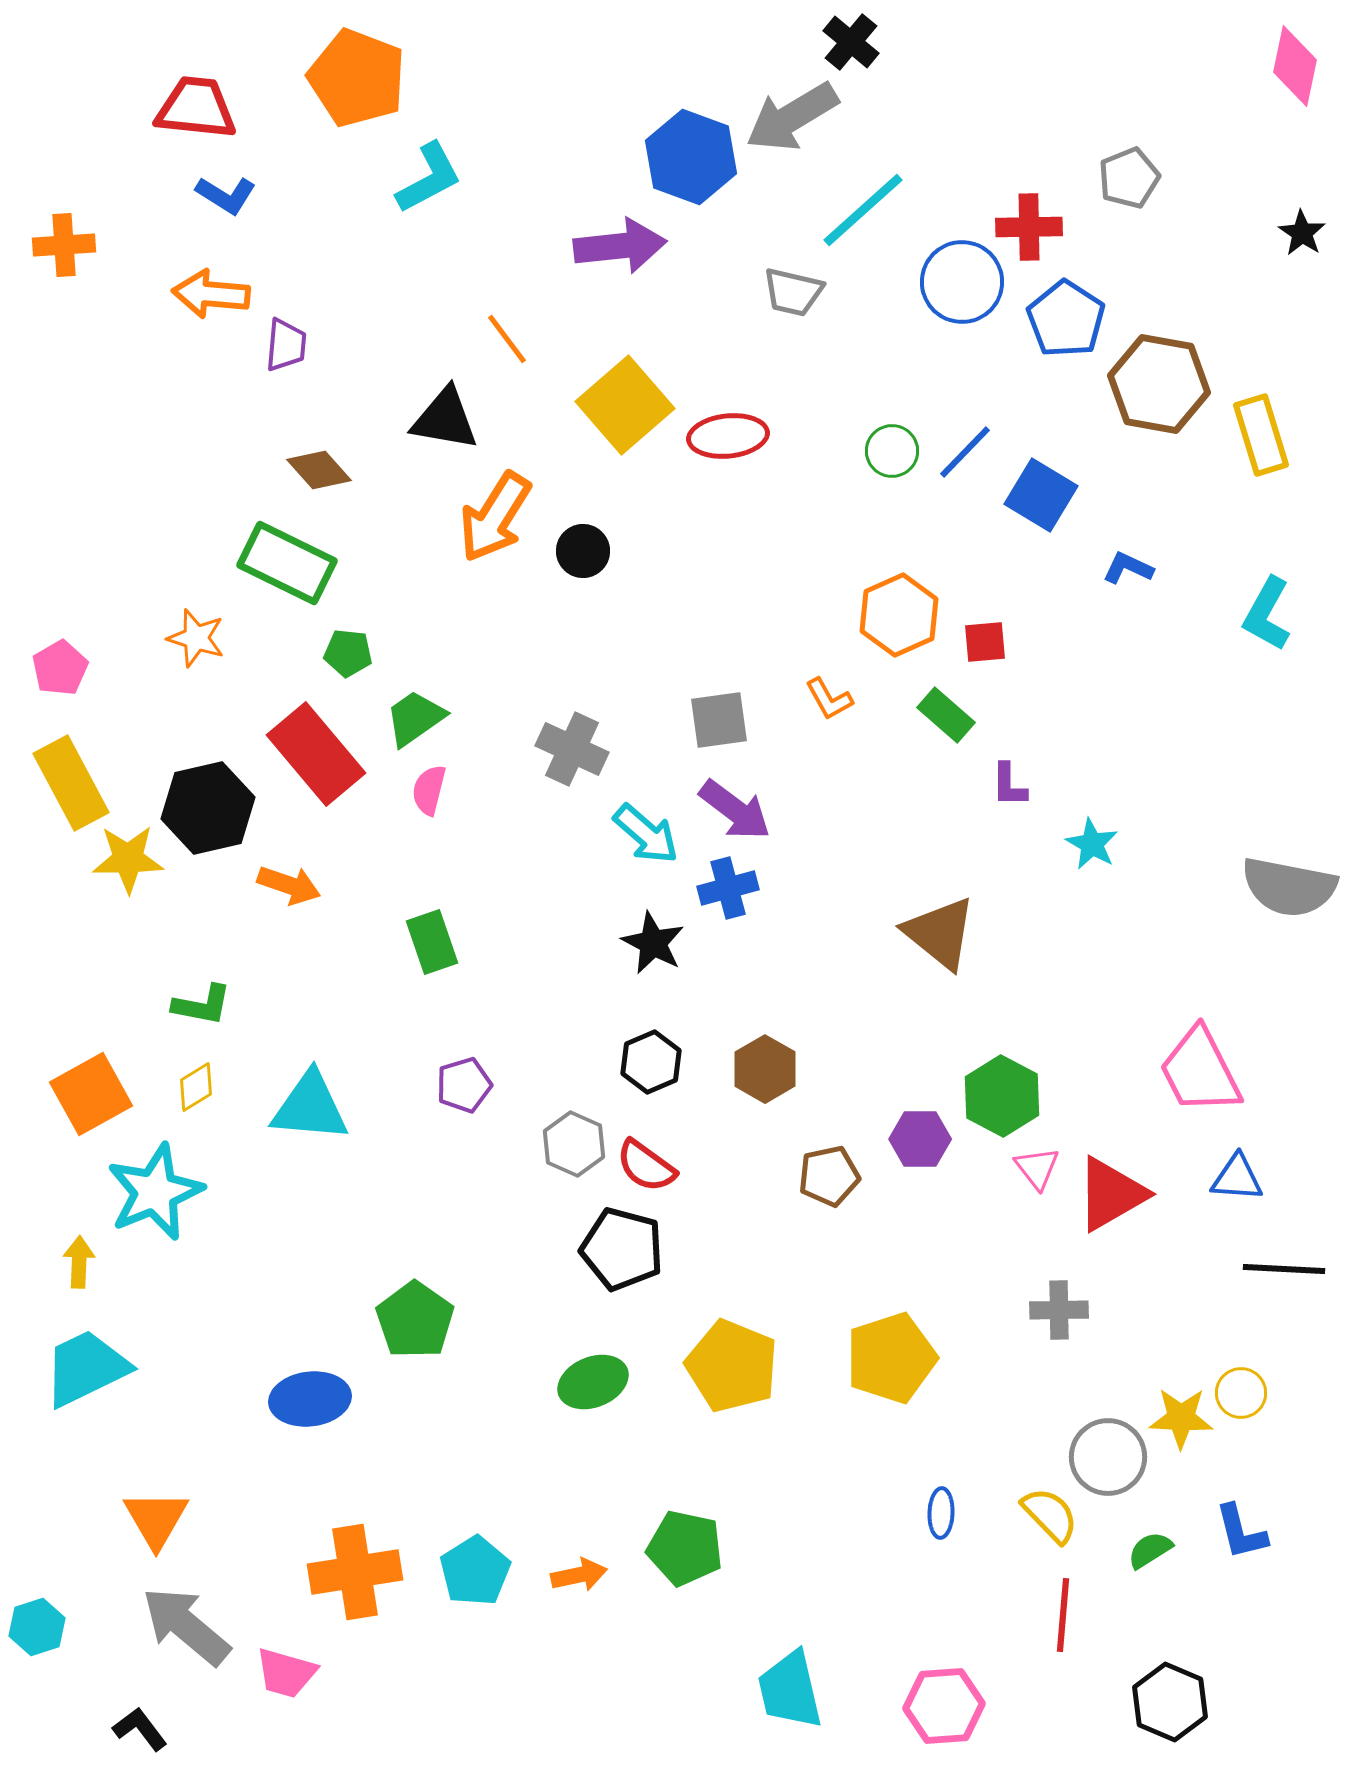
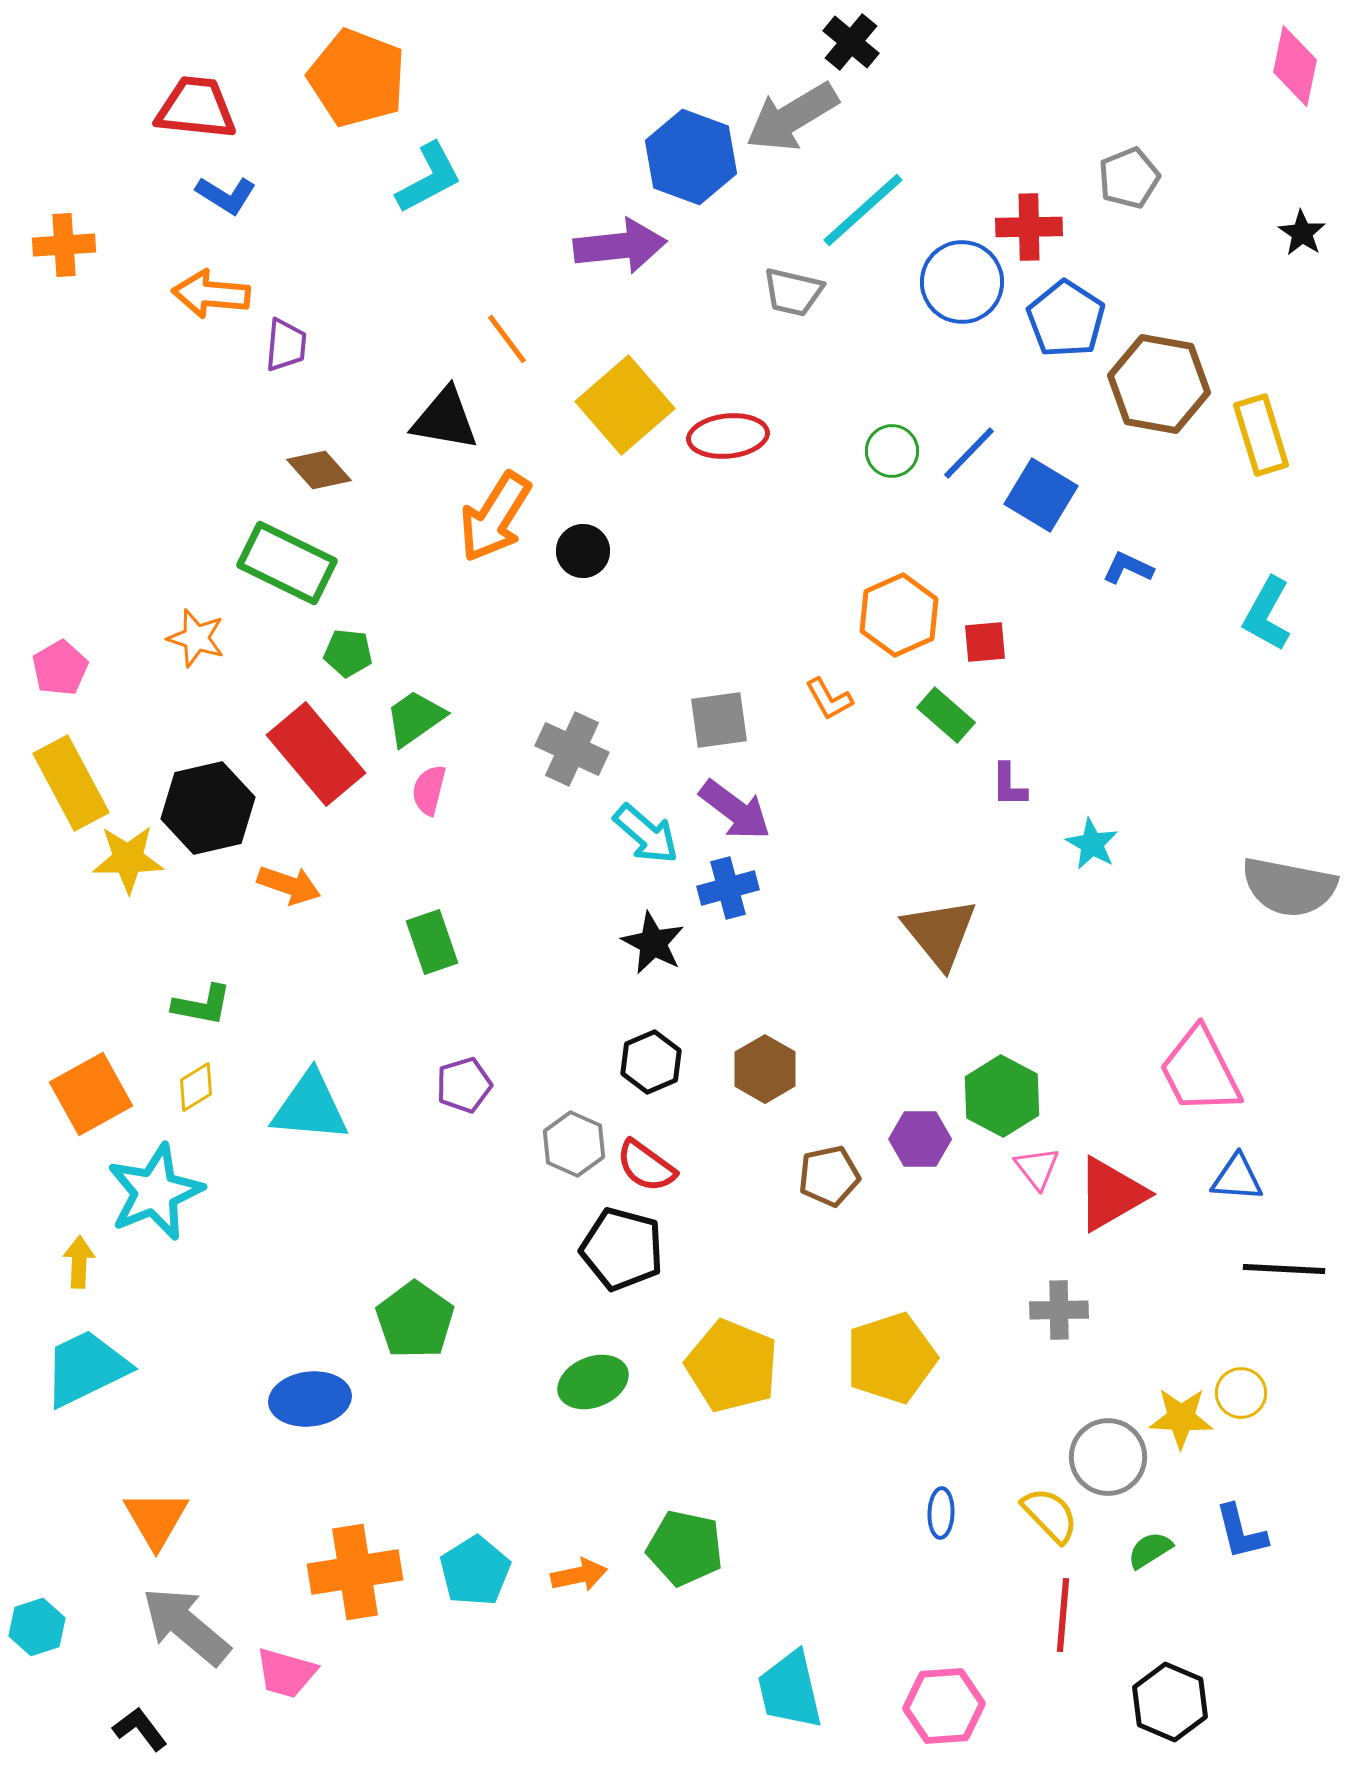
blue line at (965, 452): moved 4 px right, 1 px down
brown triangle at (940, 933): rotated 12 degrees clockwise
